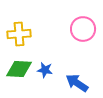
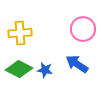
yellow cross: moved 1 px right, 1 px up
green diamond: rotated 24 degrees clockwise
blue arrow: moved 19 px up
